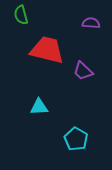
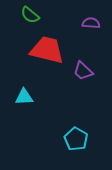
green semicircle: moved 9 px right; rotated 36 degrees counterclockwise
cyan triangle: moved 15 px left, 10 px up
